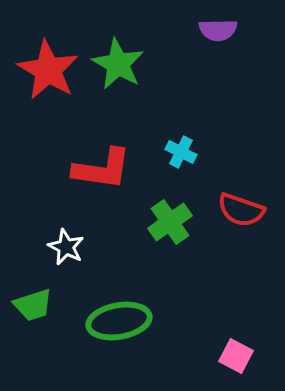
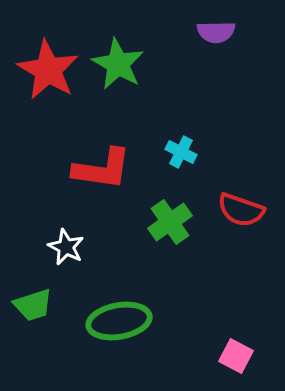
purple semicircle: moved 2 px left, 2 px down
